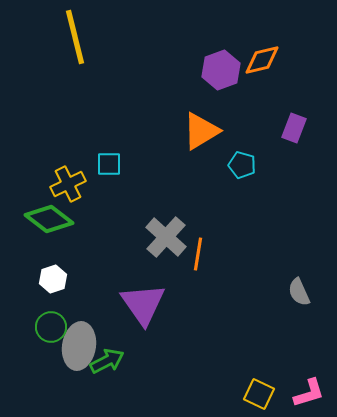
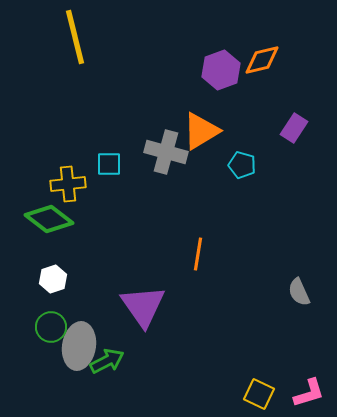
purple rectangle: rotated 12 degrees clockwise
yellow cross: rotated 20 degrees clockwise
gray cross: moved 85 px up; rotated 27 degrees counterclockwise
purple triangle: moved 2 px down
